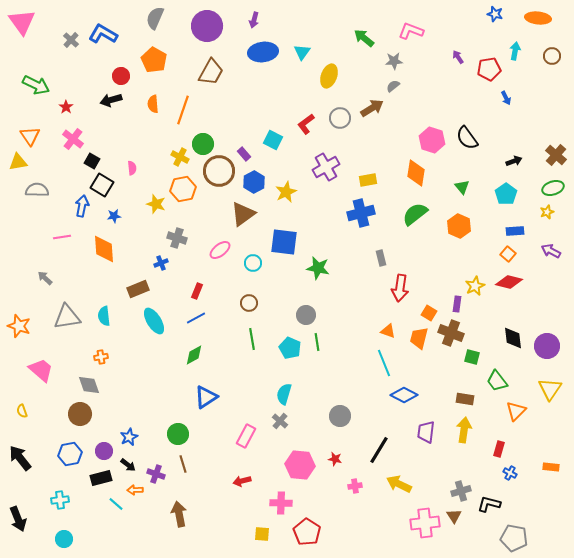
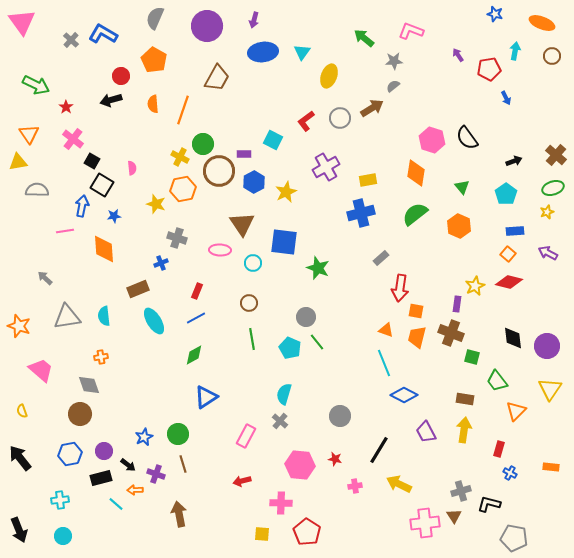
orange ellipse at (538, 18): moved 4 px right, 5 px down; rotated 15 degrees clockwise
purple arrow at (458, 57): moved 2 px up
brown trapezoid at (211, 72): moved 6 px right, 6 px down
red L-shape at (306, 124): moved 3 px up
orange triangle at (30, 136): moved 1 px left, 2 px up
purple rectangle at (244, 154): rotated 48 degrees counterclockwise
brown triangle at (243, 214): moved 1 px left, 10 px down; rotated 28 degrees counterclockwise
pink line at (62, 237): moved 3 px right, 6 px up
pink ellipse at (220, 250): rotated 40 degrees clockwise
purple arrow at (551, 251): moved 3 px left, 2 px down
gray rectangle at (381, 258): rotated 63 degrees clockwise
green star at (318, 268): rotated 10 degrees clockwise
orange square at (429, 313): moved 13 px left, 2 px up; rotated 21 degrees counterclockwise
gray circle at (306, 315): moved 2 px down
orange triangle at (388, 331): moved 2 px left, 1 px up
orange trapezoid at (419, 338): moved 2 px left, 1 px up
green line at (317, 342): rotated 30 degrees counterclockwise
purple trapezoid at (426, 432): rotated 35 degrees counterclockwise
blue star at (129, 437): moved 15 px right
black arrow at (18, 519): moved 1 px right, 11 px down
cyan circle at (64, 539): moved 1 px left, 3 px up
